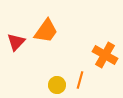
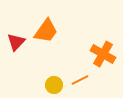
orange cross: moved 2 px left, 1 px up
orange line: rotated 48 degrees clockwise
yellow circle: moved 3 px left
